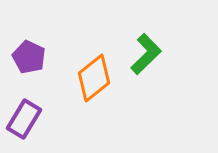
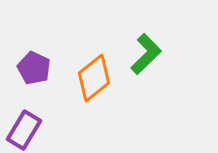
purple pentagon: moved 5 px right, 11 px down
purple rectangle: moved 11 px down
